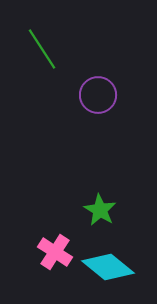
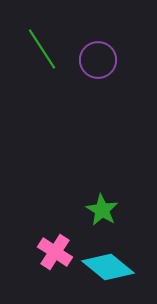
purple circle: moved 35 px up
green star: moved 2 px right
